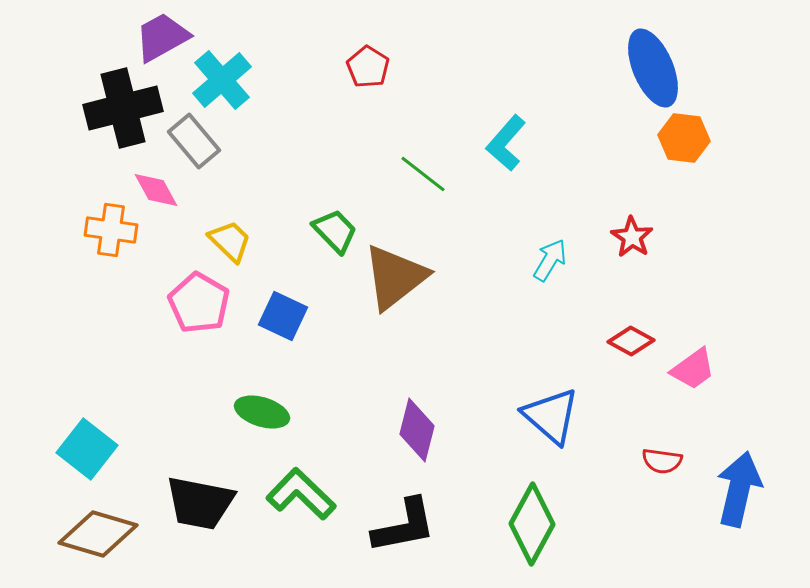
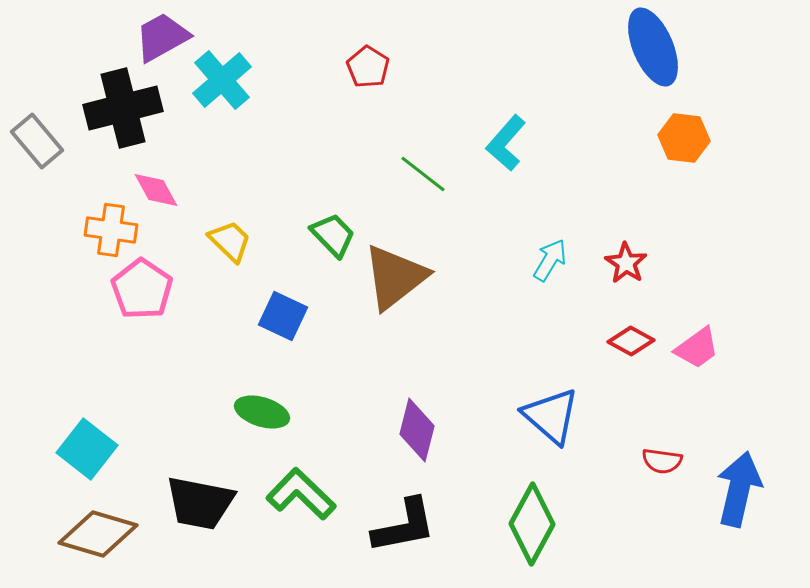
blue ellipse: moved 21 px up
gray rectangle: moved 157 px left
green trapezoid: moved 2 px left, 4 px down
red star: moved 6 px left, 26 px down
pink pentagon: moved 57 px left, 14 px up; rotated 4 degrees clockwise
pink trapezoid: moved 4 px right, 21 px up
